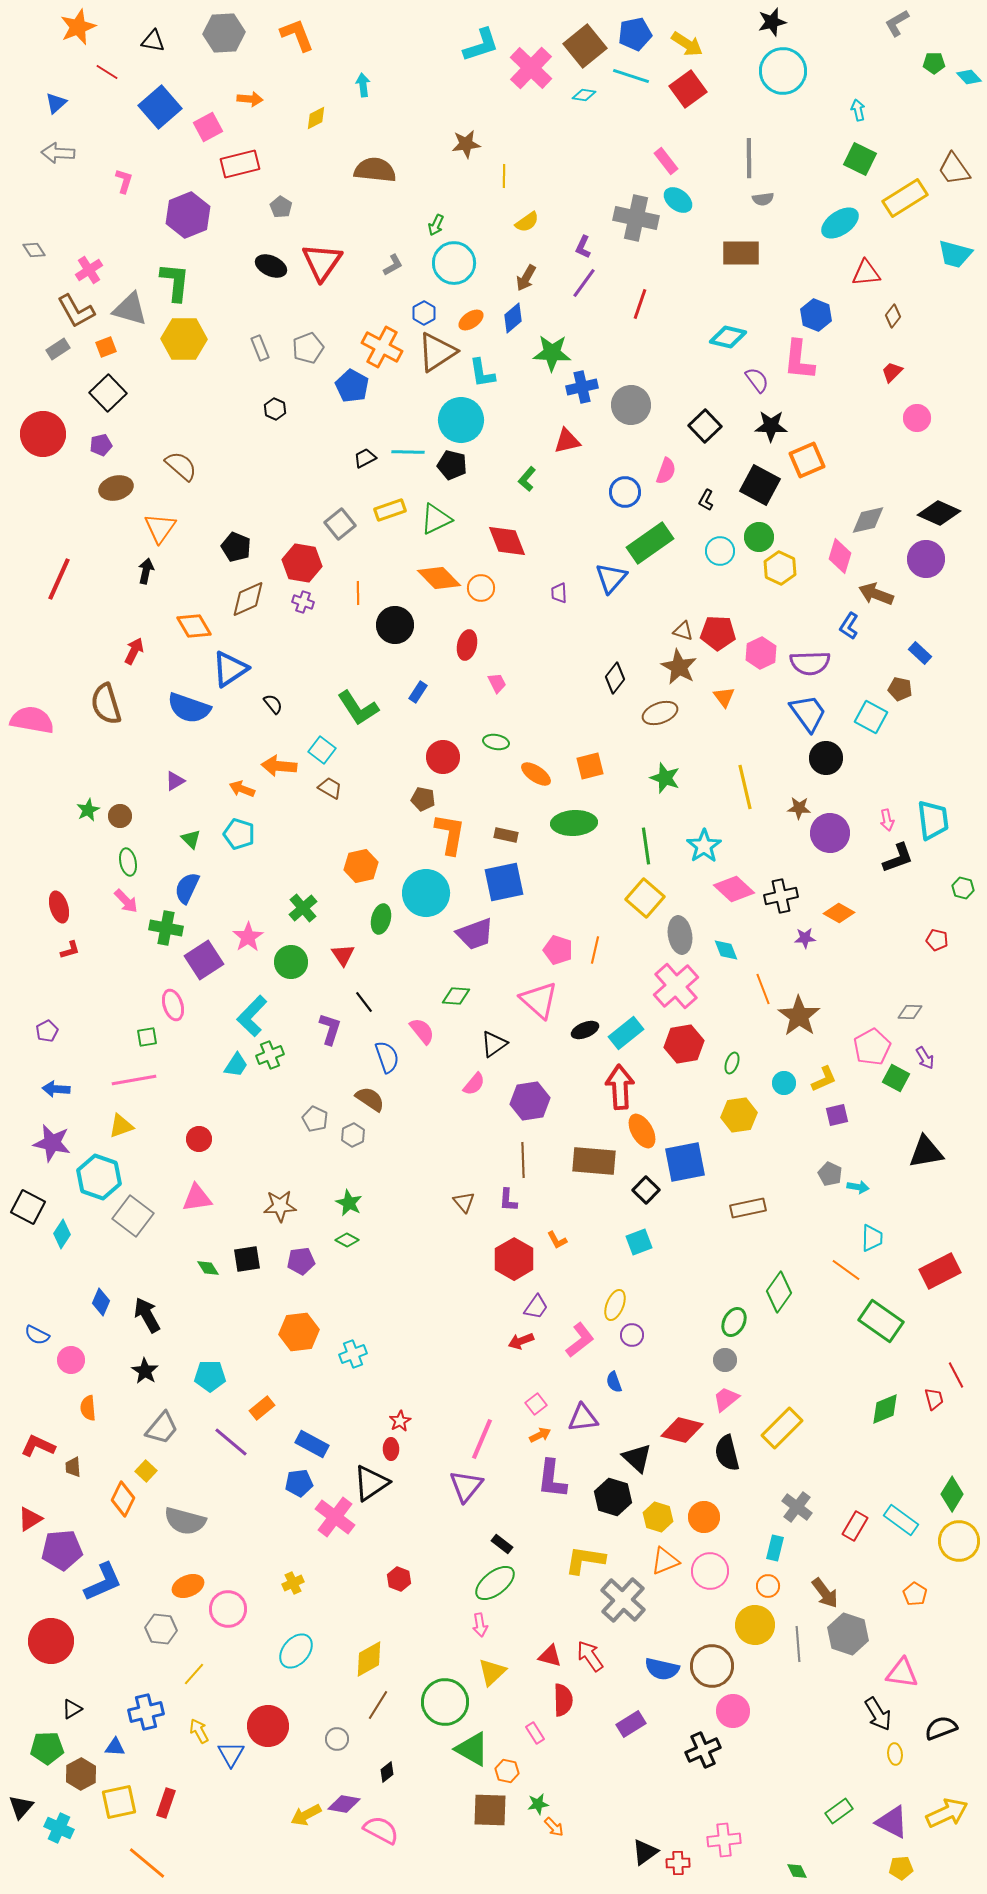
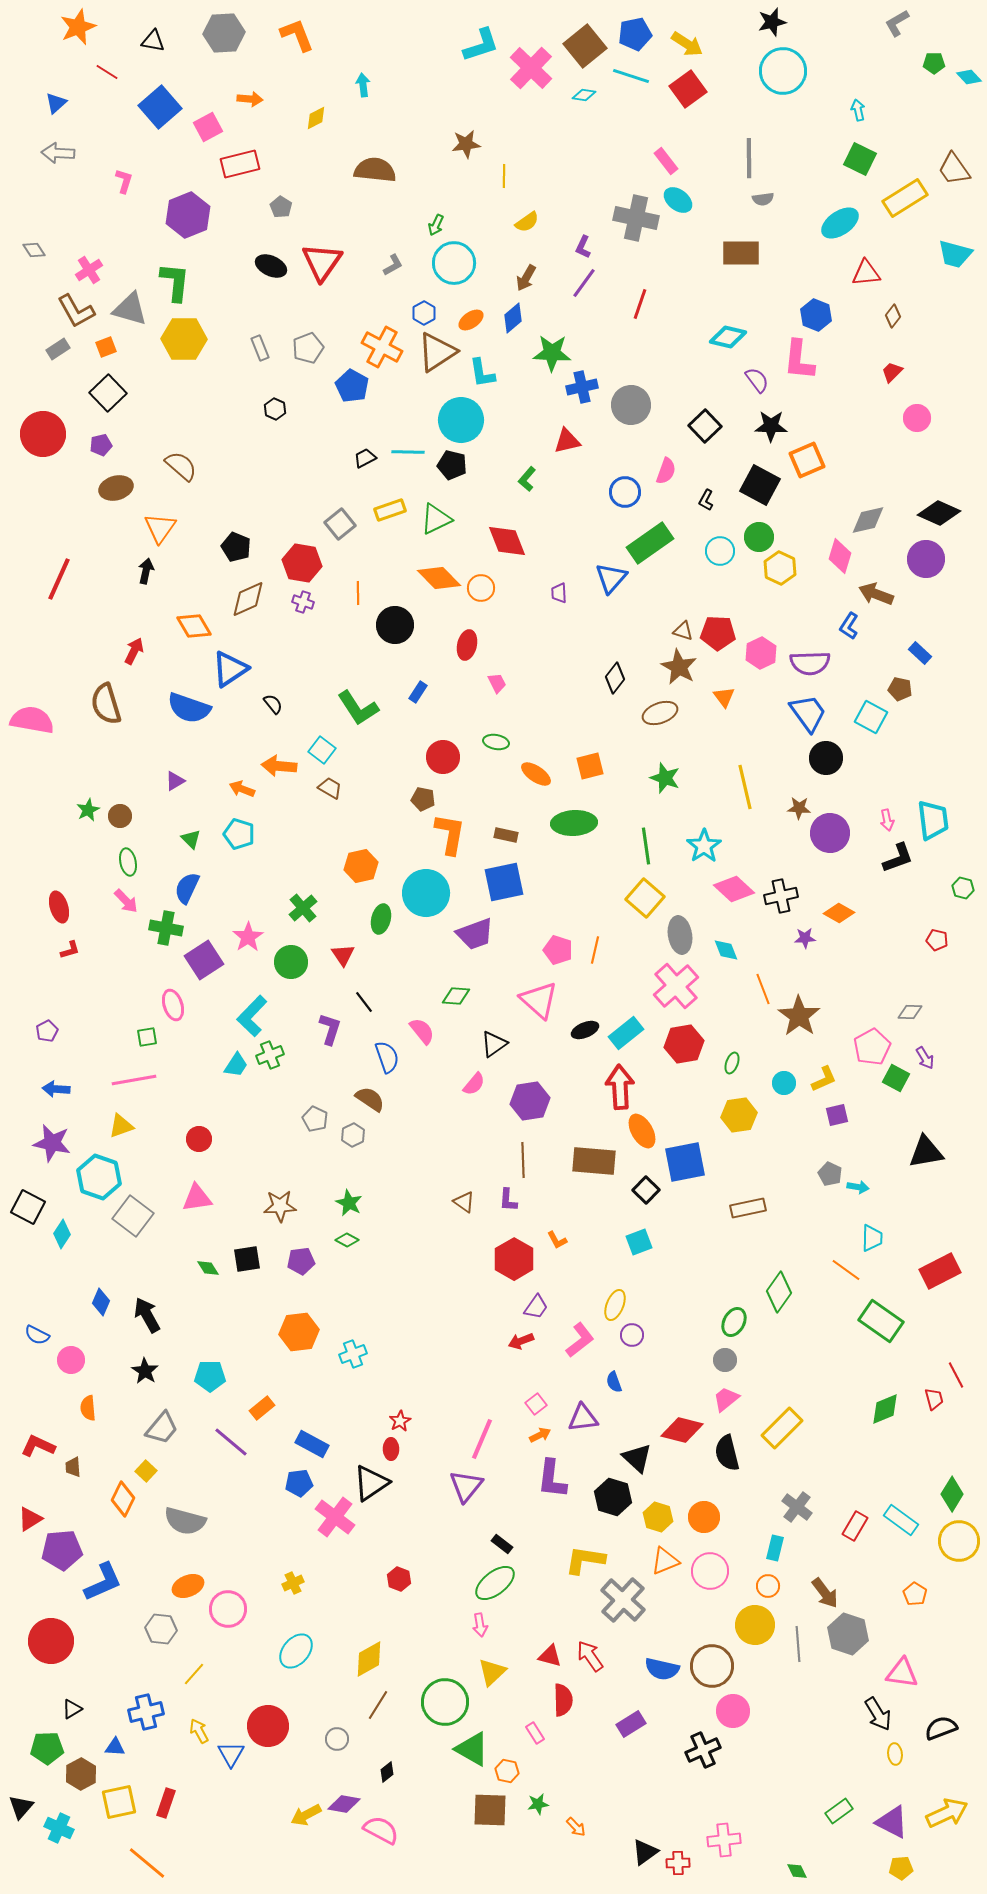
brown triangle at (464, 1202): rotated 15 degrees counterclockwise
orange arrow at (554, 1827): moved 22 px right
